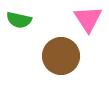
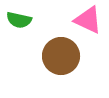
pink triangle: moved 1 px down; rotated 32 degrees counterclockwise
